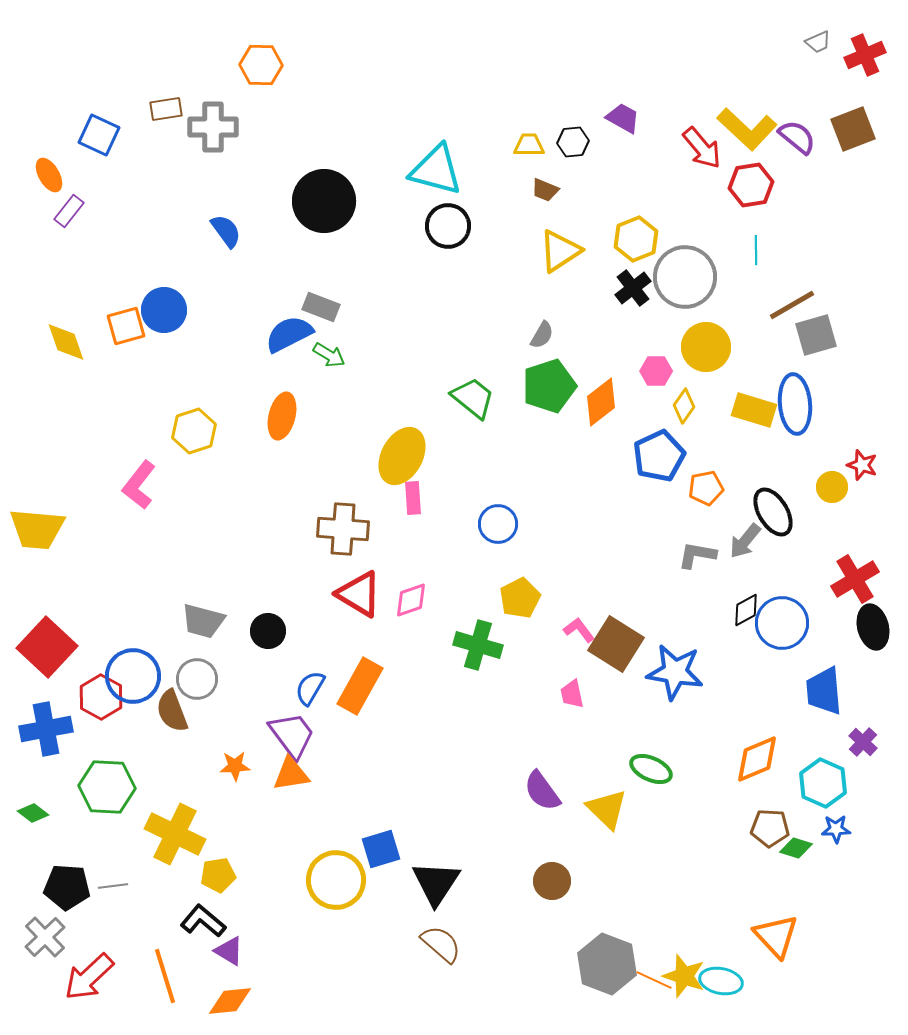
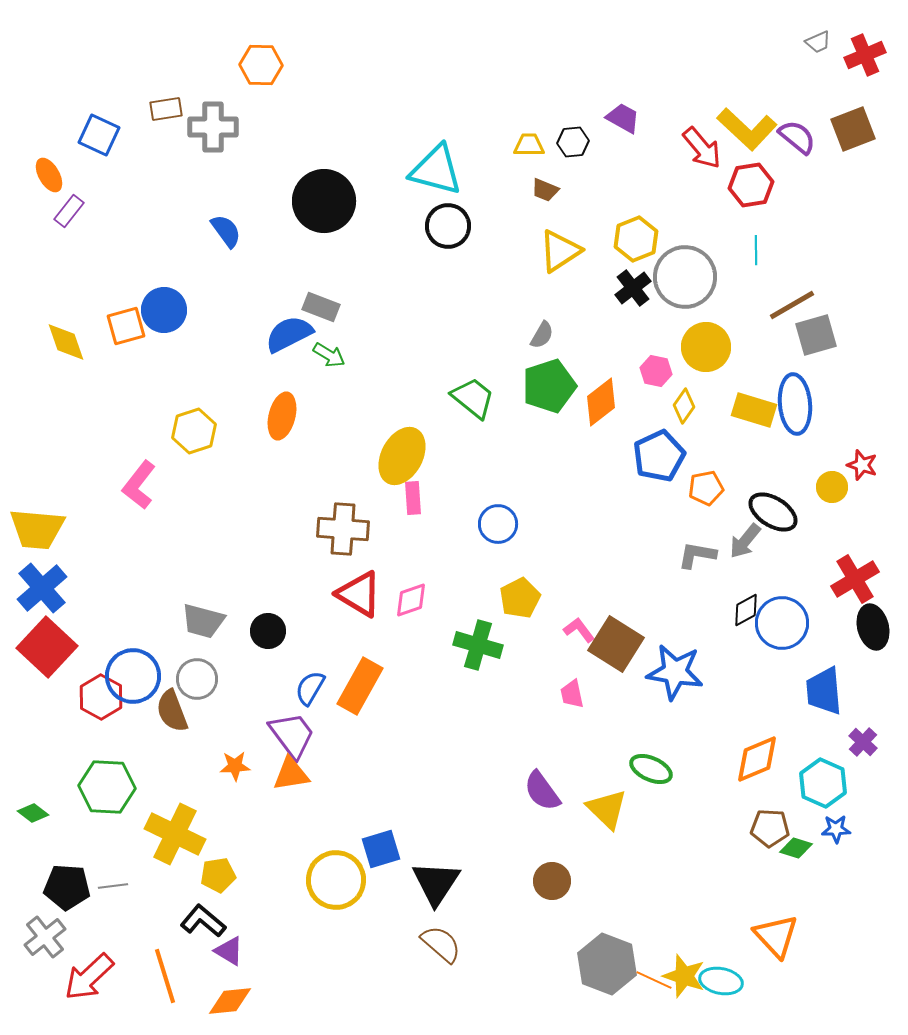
pink hexagon at (656, 371): rotated 12 degrees clockwise
black ellipse at (773, 512): rotated 27 degrees counterclockwise
blue cross at (46, 729): moved 4 px left, 141 px up; rotated 30 degrees counterclockwise
gray cross at (45, 937): rotated 6 degrees clockwise
